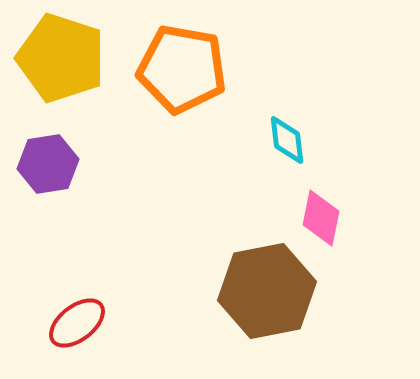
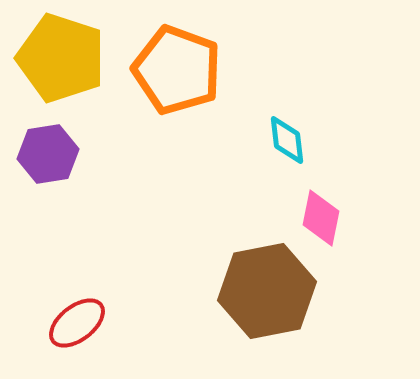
orange pentagon: moved 5 px left, 1 px down; rotated 10 degrees clockwise
purple hexagon: moved 10 px up
